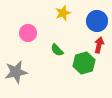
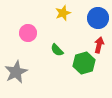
blue circle: moved 1 px right, 3 px up
gray star: rotated 15 degrees counterclockwise
